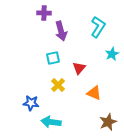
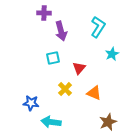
yellow cross: moved 7 px right, 4 px down
